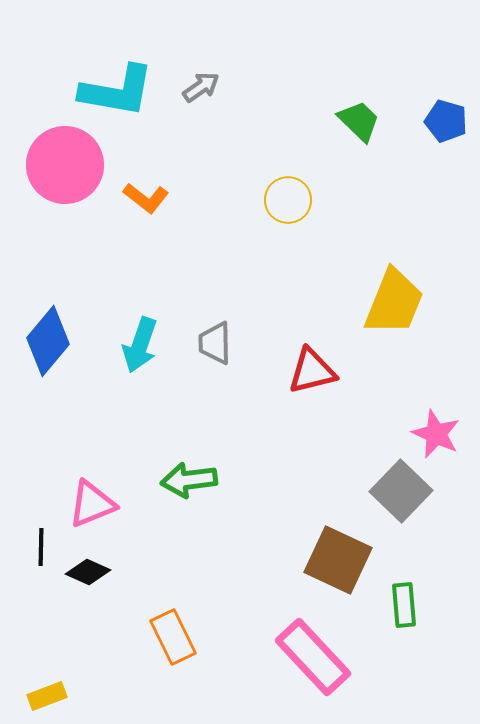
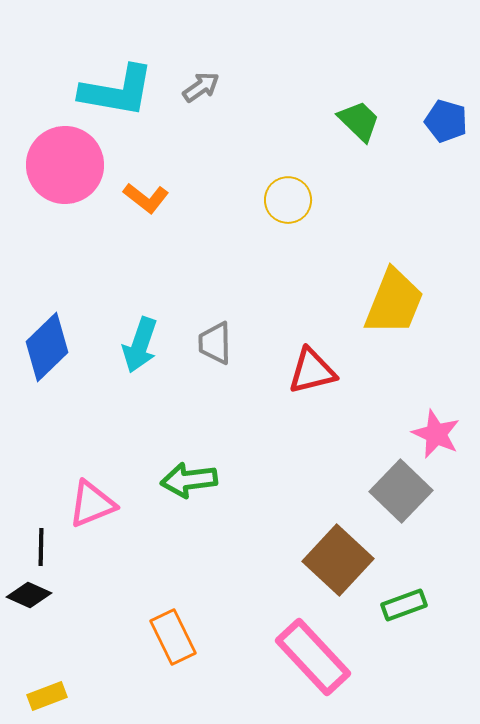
blue diamond: moved 1 px left, 6 px down; rotated 6 degrees clockwise
brown square: rotated 18 degrees clockwise
black diamond: moved 59 px left, 23 px down
green rectangle: rotated 75 degrees clockwise
